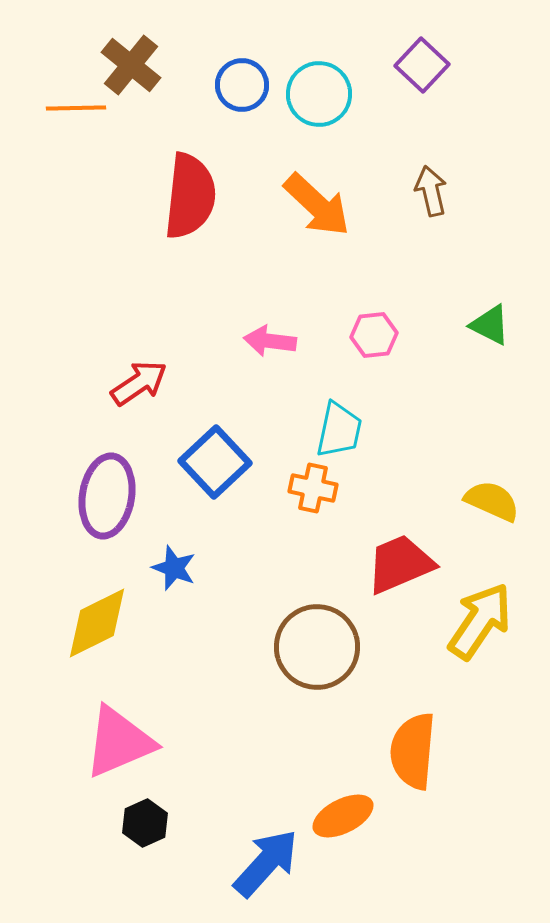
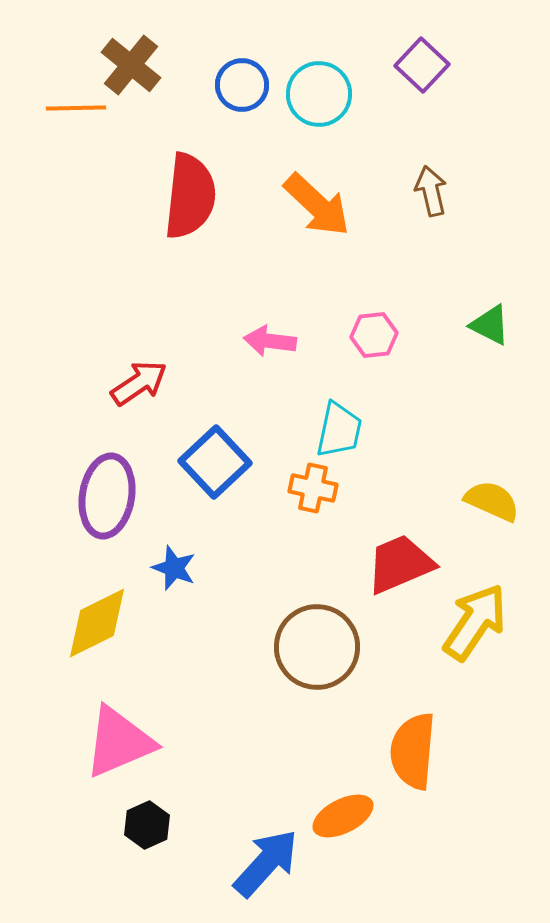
yellow arrow: moved 5 px left, 1 px down
black hexagon: moved 2 px right, 2 px down
